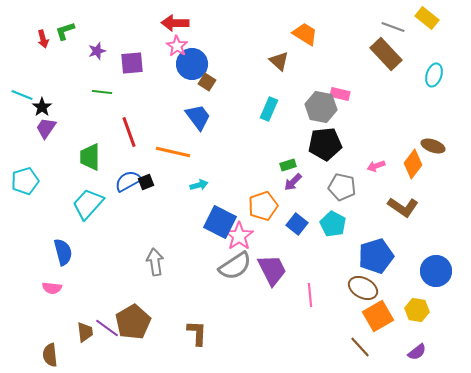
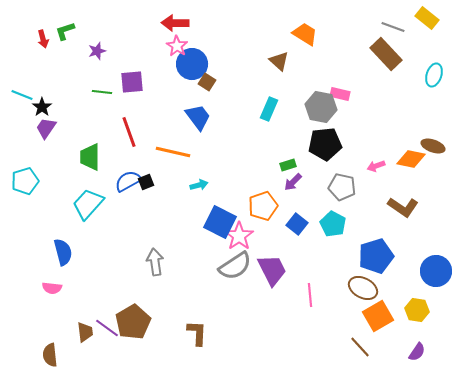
purple square at (132, 63): moved 19 px down
orange diamond at (413, 164): moved 2 px left, 5 px up; rotated 64 degrees clockwise
purple semicircle at (417, 352): rotated 18 degrees counterclockwise
